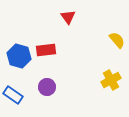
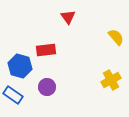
yellow semicircle: moved 1 px left, 3 px up
blue hexagon: moved 1 px right, 10 px down
